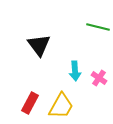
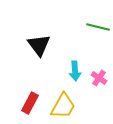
yellow trapezoid: moved 2 px right
